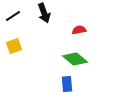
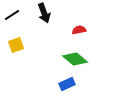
black line: moved 1 px left, 1 px up
yellow square: moved 2 px right, 1 px up
blue rectangle: rotated 70 degrees clockwise
